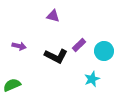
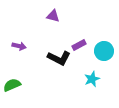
purple rectangle: rotated 16 degrees clockwise
black L-shape: moved 3 px right, 2 px down
